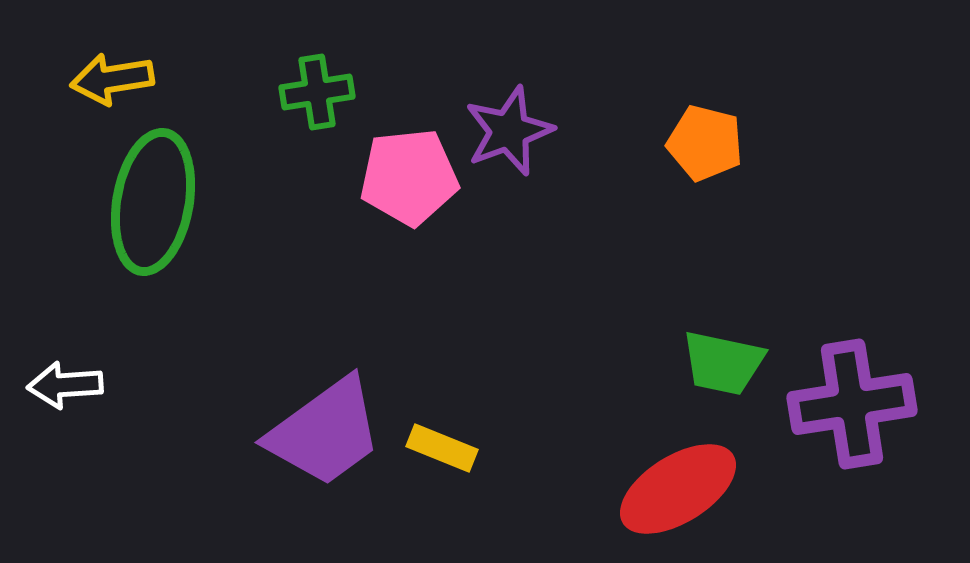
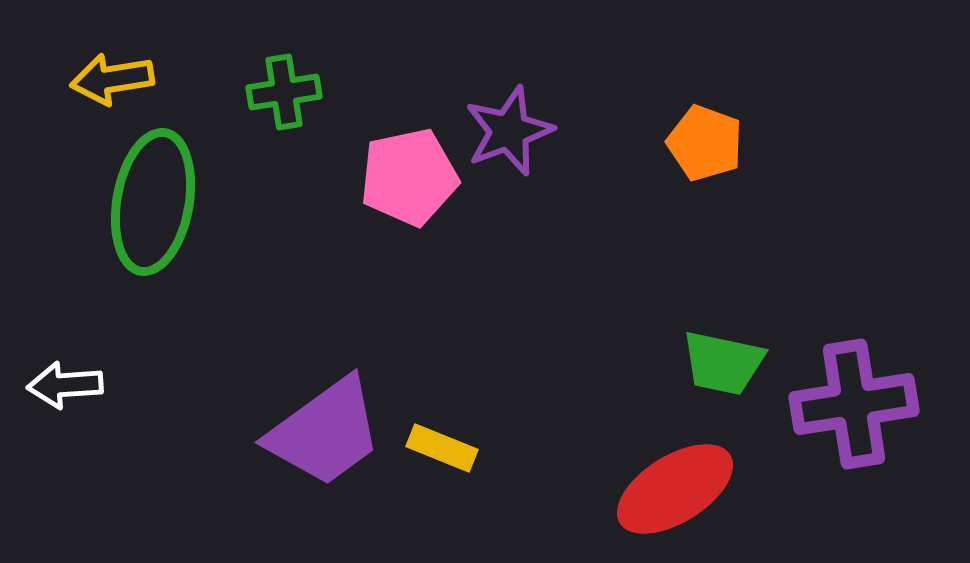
green cross: moved 33 px left
orange pentagon: rotated 6 degrees clockwise
pink pentagon: rotated 6 degrees counterclockwise
purple cross: moved 2 px right
red ellipse: moved 3 px left
